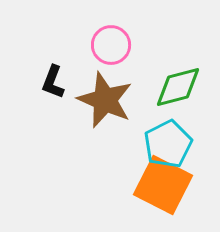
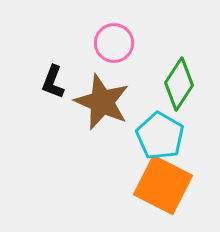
pink circle: moved 3 px right, 2 px up
green diamond: moved 1 px right, 3 px up; rotated 42 degrees counterclockwise
brown star: moved 3 px left, 2 px down
cyan pentagon: moved 8 px left, 8 px up; rotated 15 degrees counterclockwise
